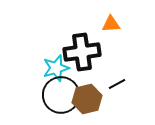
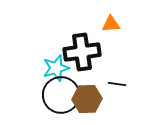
black line: rotated 36 degrees clockwise
brown hexagon: rotated 12 degrees clockwise
